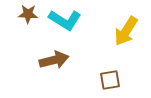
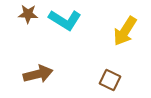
yellow arrow: moved 1 px left
brown arrow: moved 16 px left, 14 px down
brown square: rotated 35 degrees clockwise
